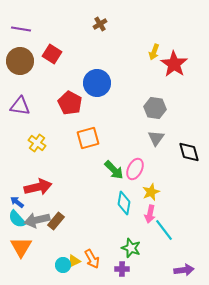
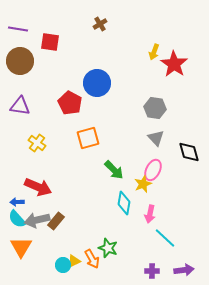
purple line: moved 3 px left
red square: moved 2 px left, 12 px up; rotated 24 degrees counterclockwise
gray triangle: rotated 18 degrees counterclockwise
pink ellipse: moved 18 px right, 1 px down
red arrow: rotated 36 degrees clockwise
yellow star: moved 8 px left, 8 px up
blue arrow: rotated 40 degrees counterclockwise
cyan line: moved 1 px right, 8 px down; rotated 10 degrees counterclockwise
green star: moved 23 px left
purple cross: moved 30 px right, 2 px down
